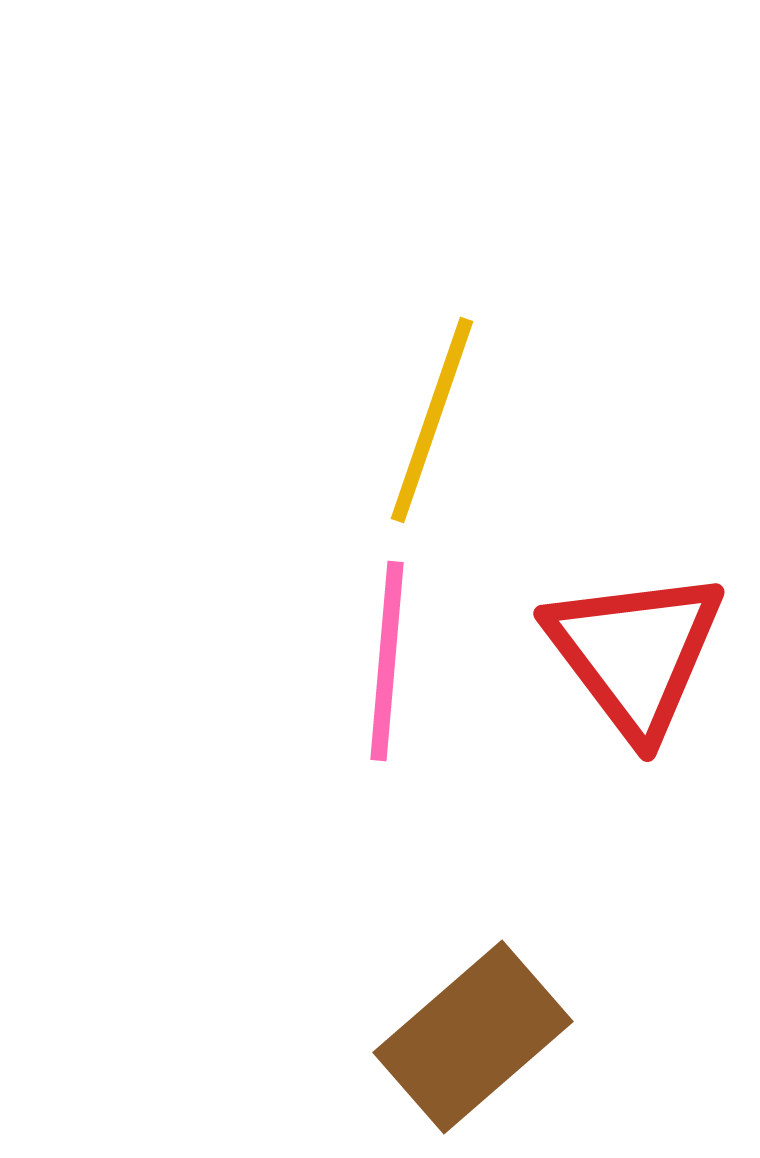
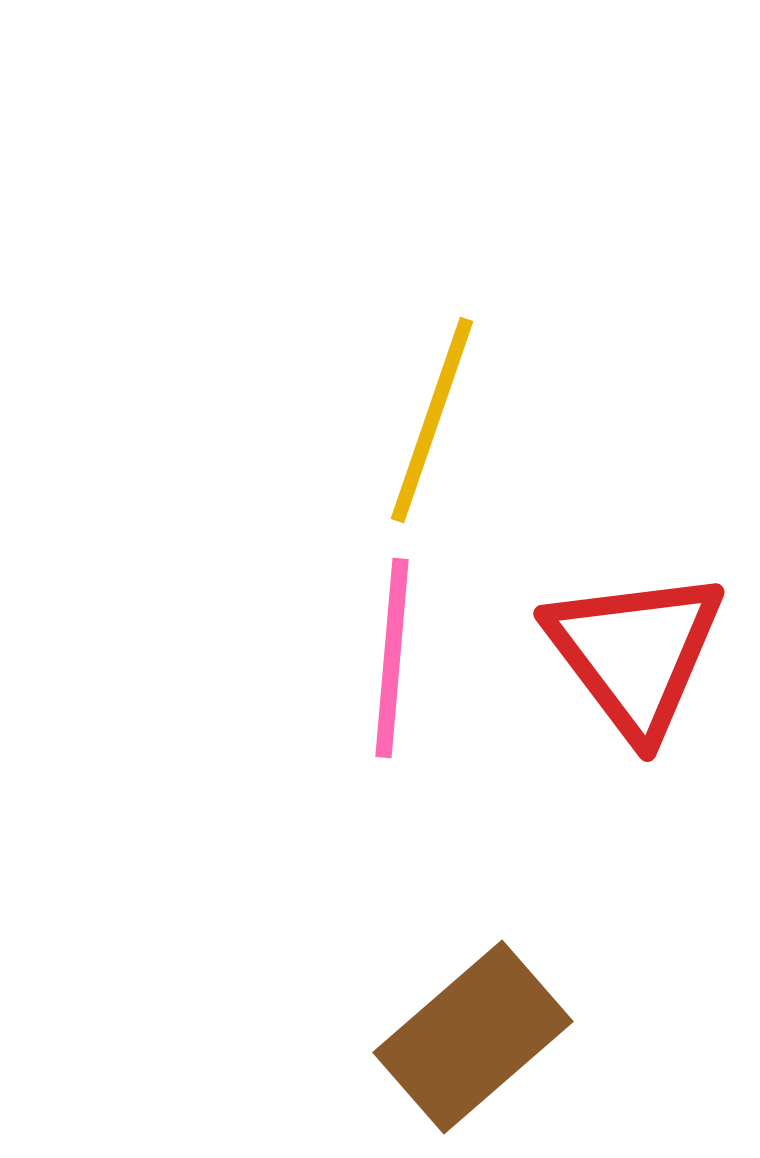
pink line: moved 5 px right, 3 px up
